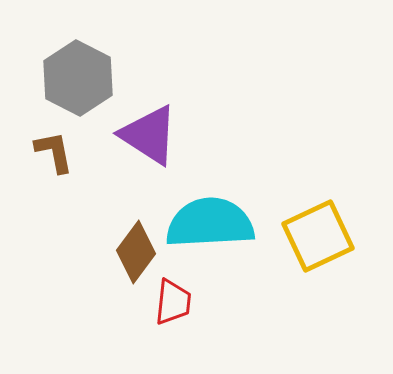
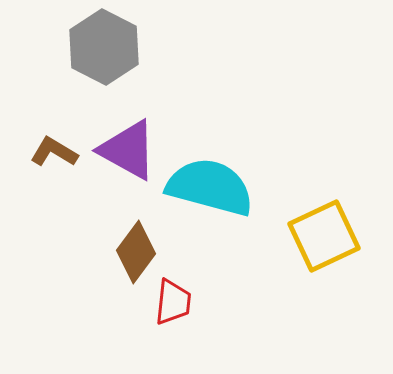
gray hexagon: moved 26 px right, 31 px up
purple triangle: moved 21 px left, 15 px down; rotated 4 degrees counterclockwise
brown L-shape: rotated 48 degrees counterclockwise
cyan semicircle: moved 36 px up; rotated 18 degrees clockwise
yellow square: moved 6 px right
